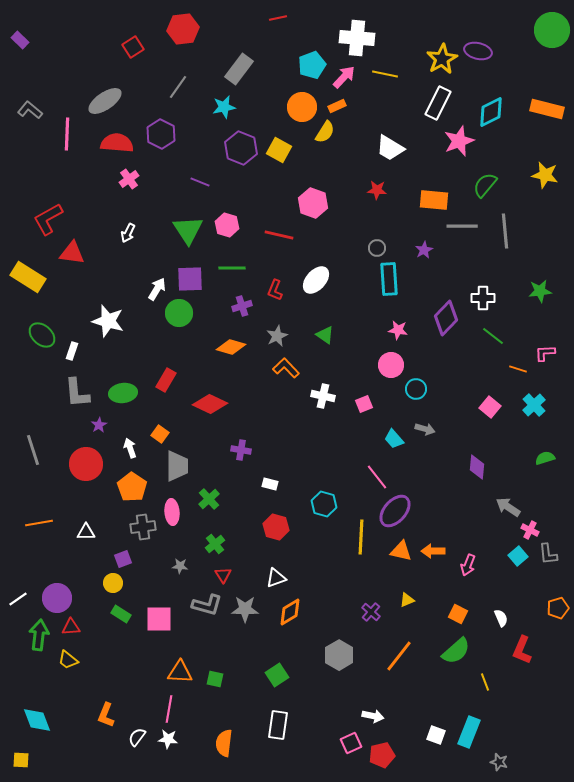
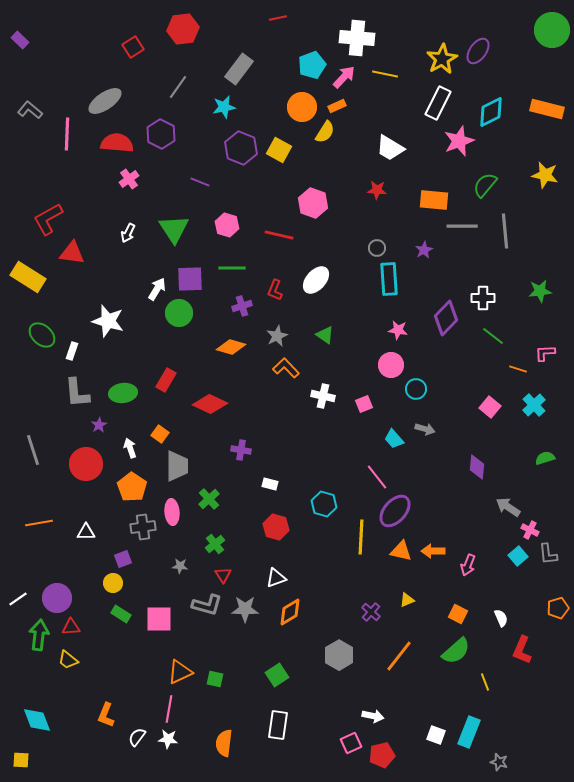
purple ellipse at (478, 51): rotated 68 degrees counterclockwise
green triangle at (188, 230): moved 14 px left, 1 px up
orange triangle at (180, 672): rotated 28 degrees counterclockwise
